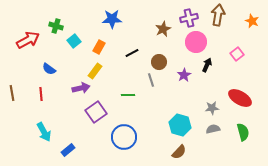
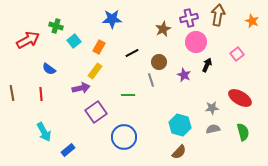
purple star: rotated 16 degrees counterclockwise
